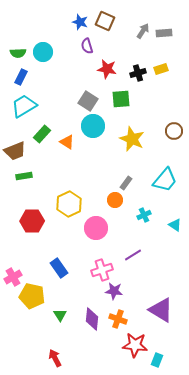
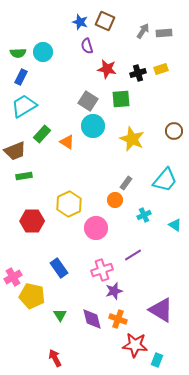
purple star at (114, 291): rotated 24 degrees counterclockwise
purple diamond at (92, 319): rotated 20 degrees counterclockwise
